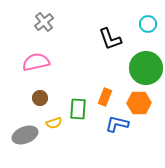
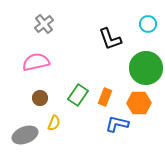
gray cross: moved 2 px down
green rectangle: moved 14 px up; rotated 30 degrees clockwise
yellow semicircle: rotated 49 degrees counterclockwise
